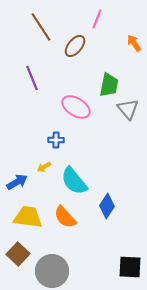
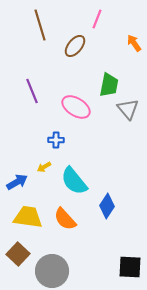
brown line: moved 1 px left, 2 px up; rotated 16 degrees clockwise
purple line: moved 13 px down
orange semicircle: moved 2 px down
